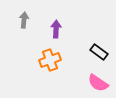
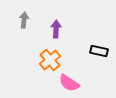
black rectangle: moved 1 px up; rotated 24 degrees counterclockwise
orange cross: rotated 20 degrees counterclockwise
pink semicircle: moved 29 px left
